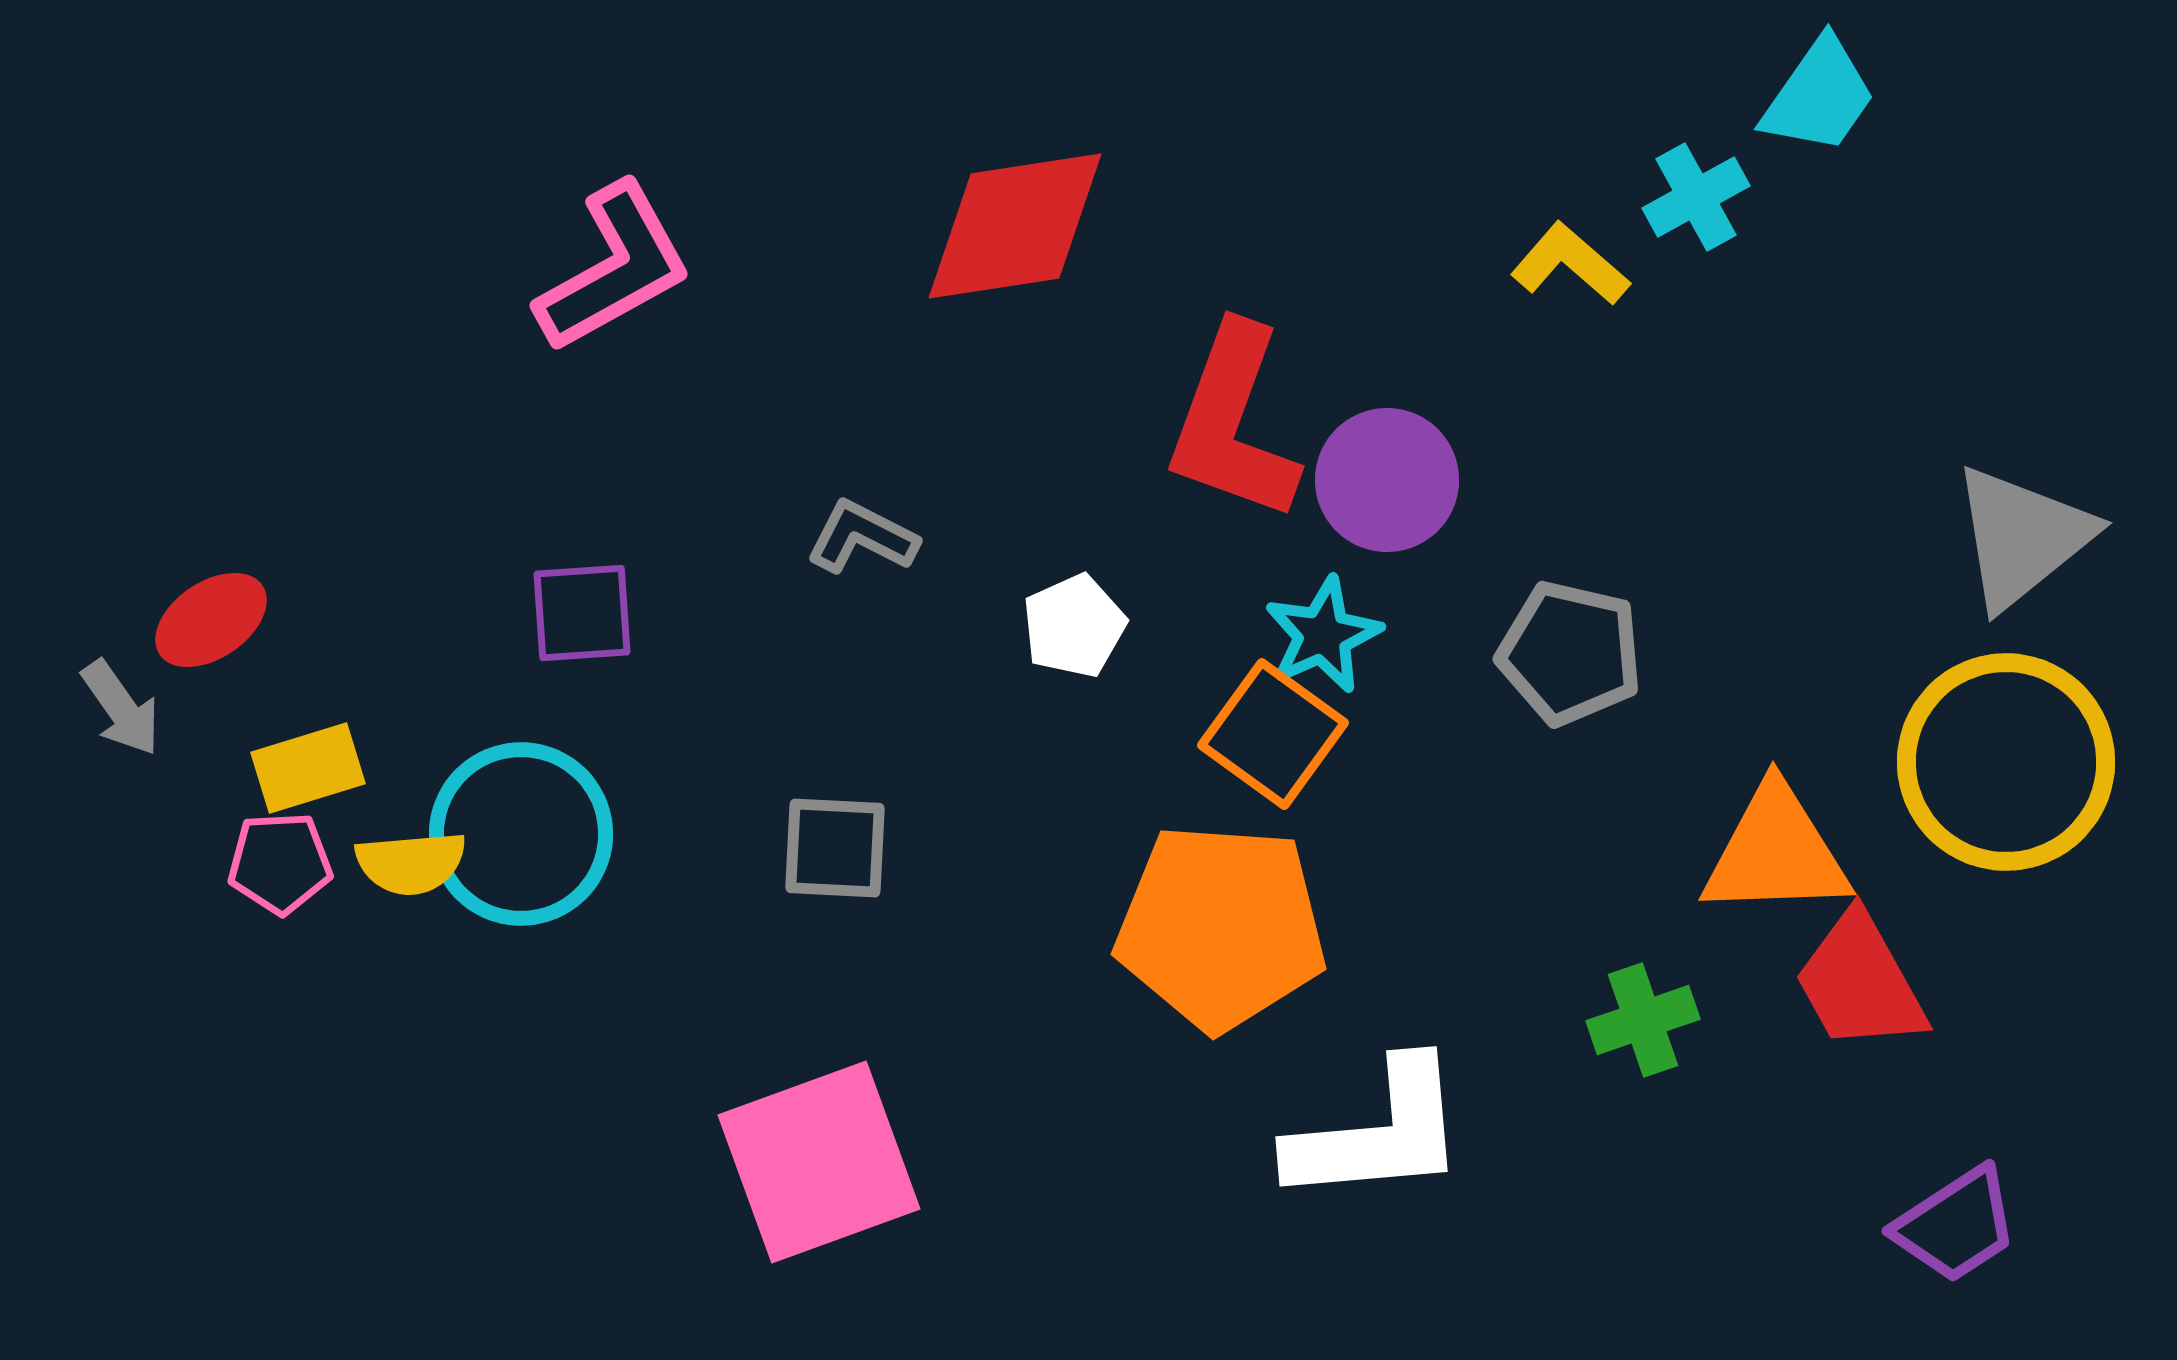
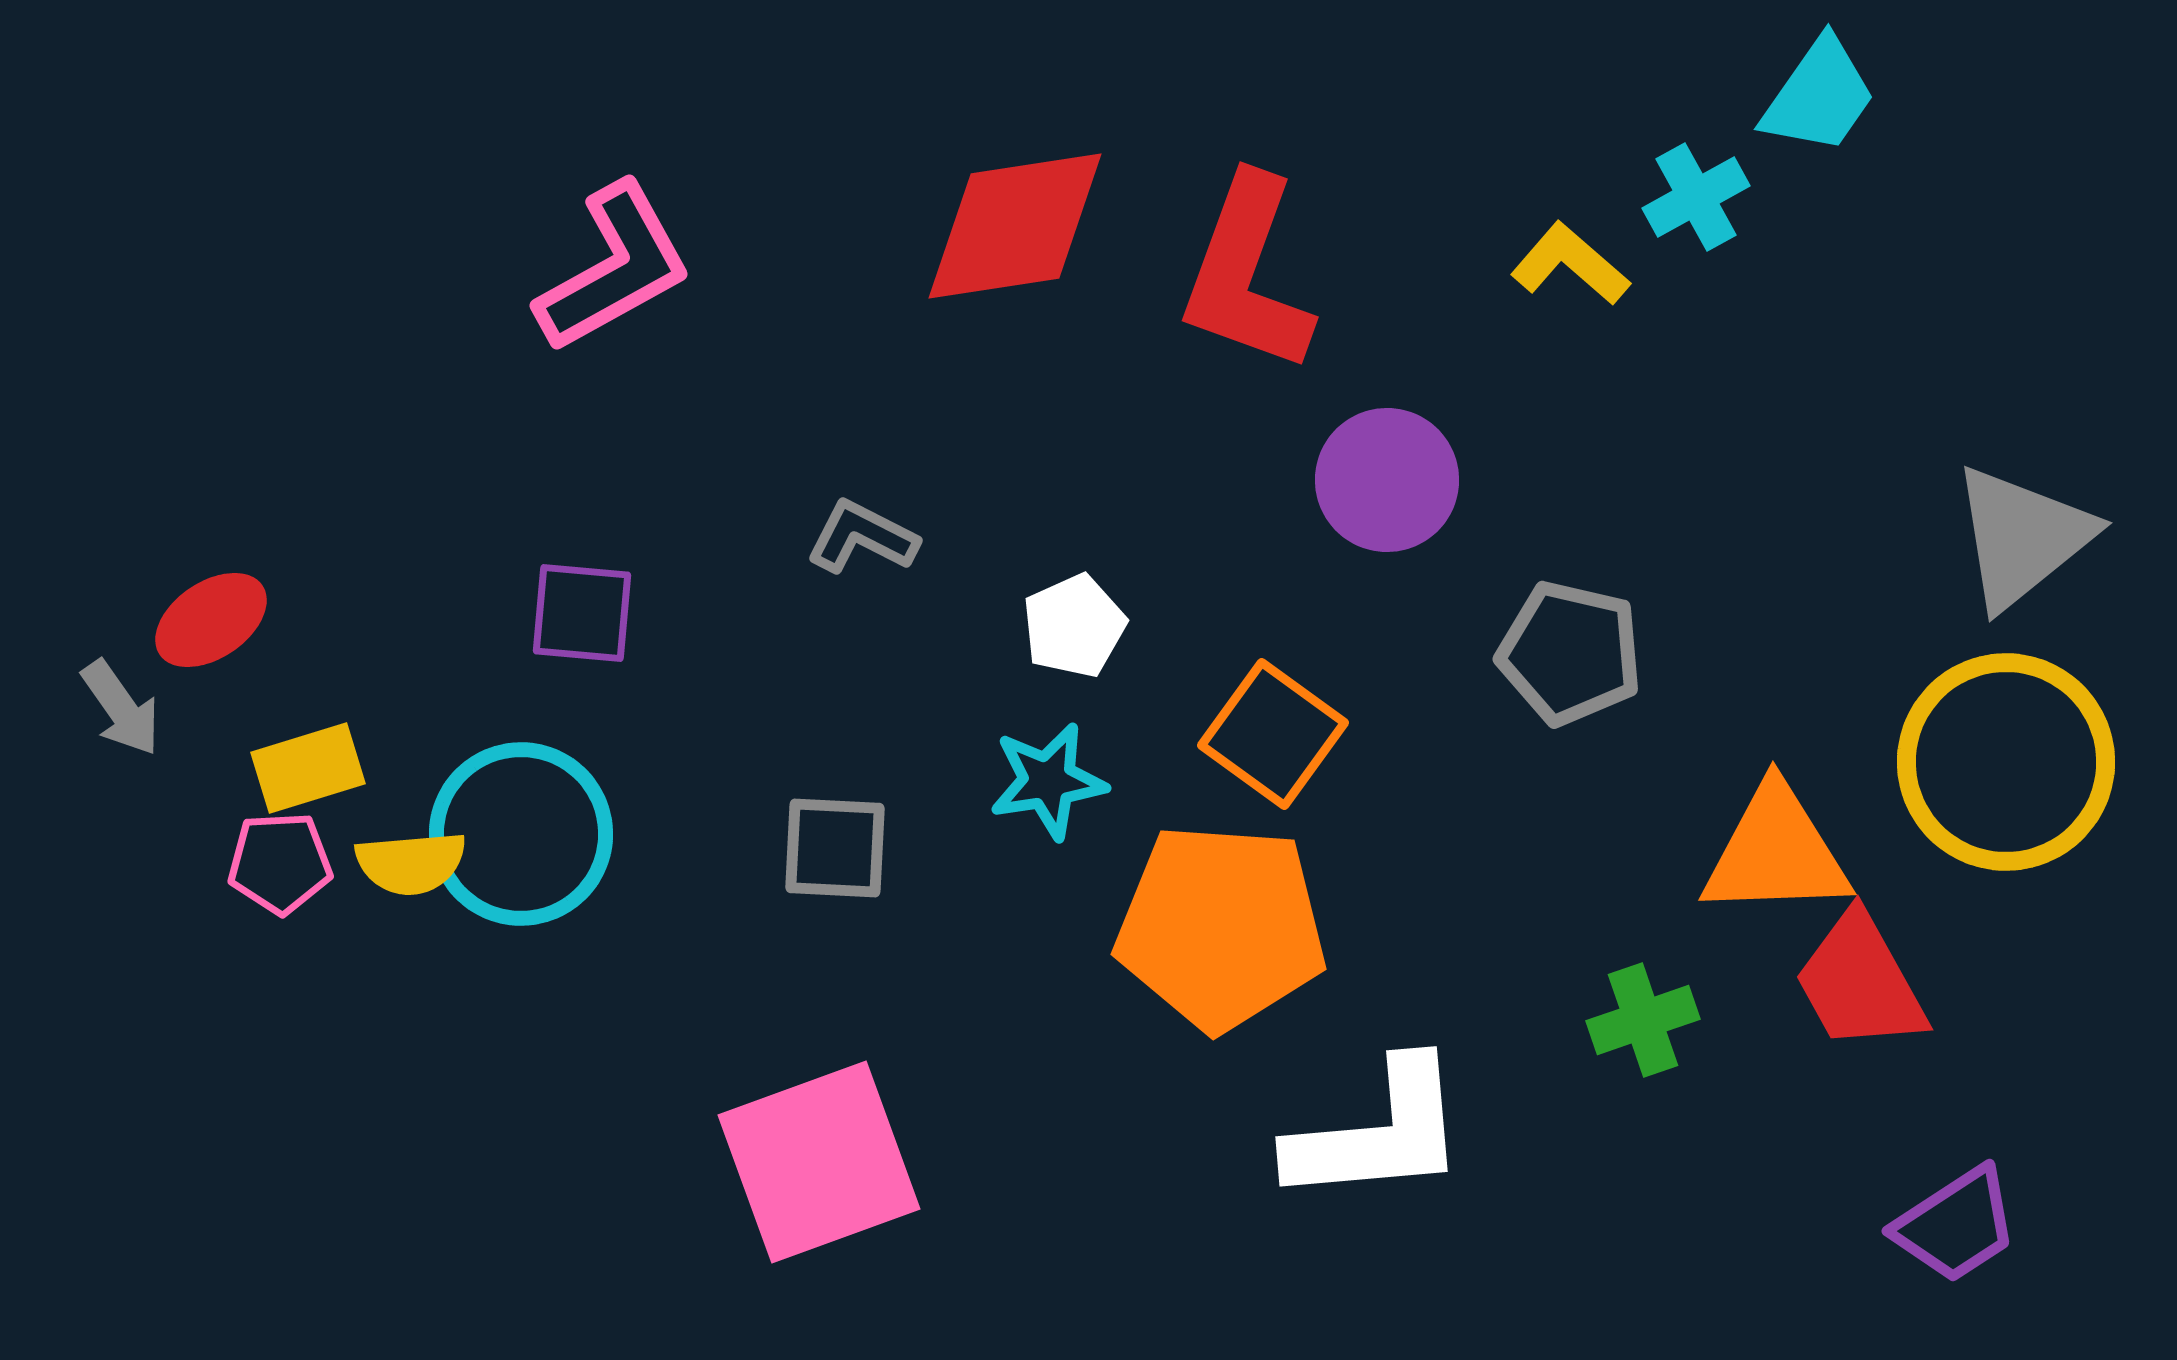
red L-shape: moved 14 px right, 149 px up
purple square: rotated 9 degrees clockwise
cyan star: moved 275 px left, 146 px down; rotated 15 degrees clockwise
